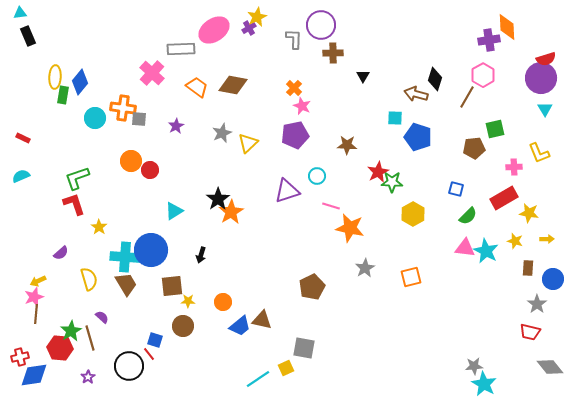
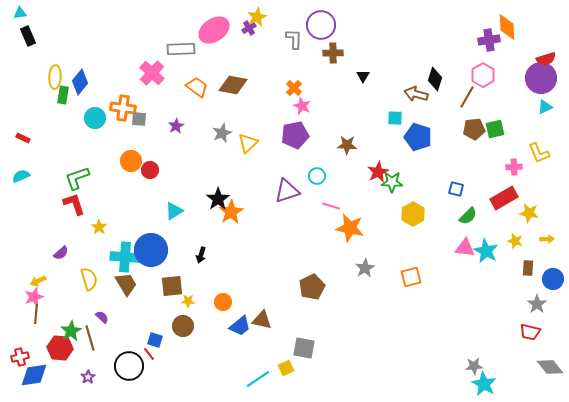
cyan triangle at (545, 109): moved 2 px up; rotated 35 degrees clockwise
brown pentagon at (474, 148): moved 19 px up
